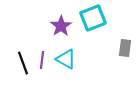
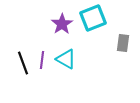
purple star: moved 1 px right, 2 px up
gray rectangle: moved 2 px left, 5 px up
